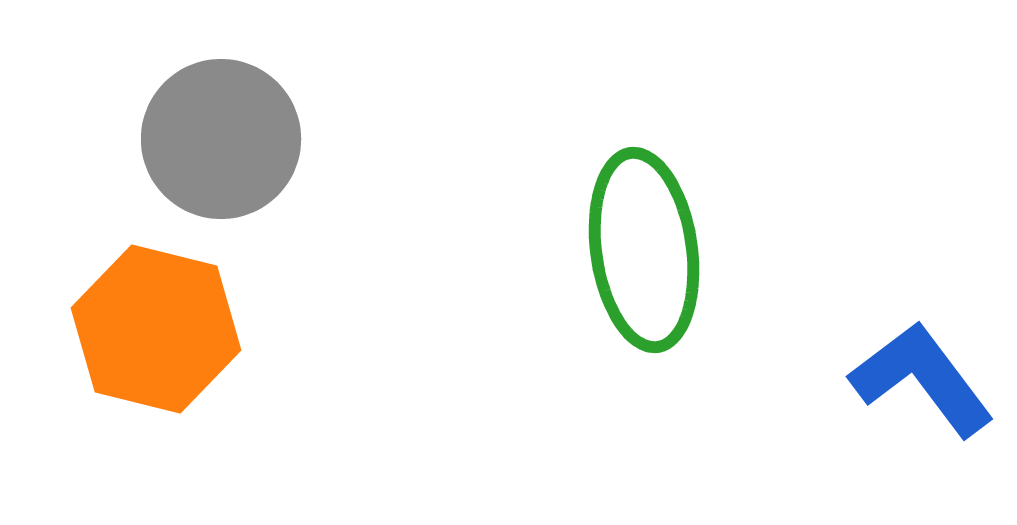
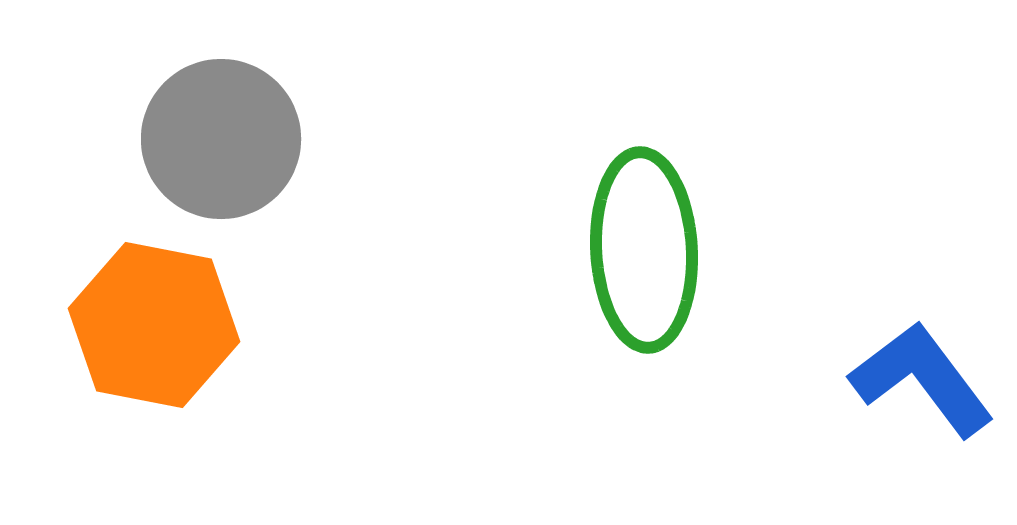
green ellipse: rotated 5 degrees clockwise
orange hexagon: moved 2 px left, 4 px up; rotated 3 degrees counterclockwise
